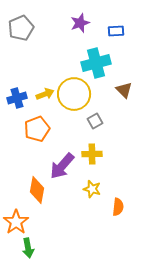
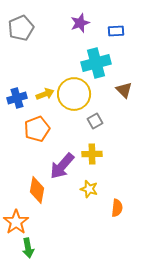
yellow star: moved 3 px left
orange semicircle: moved 1 px left, 1 px down
